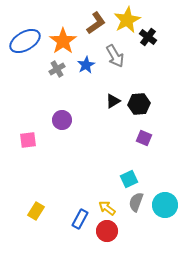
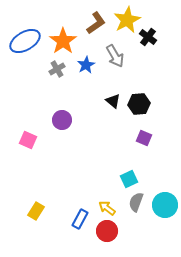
black triangle: rotated 49 degrees counterclockwise
pink square: rotated 30 degrees clockwise
